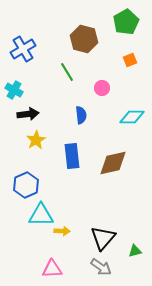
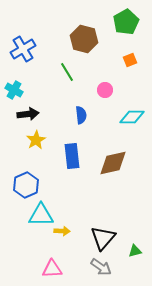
pink circle: moved 3 px right, 2 px down
